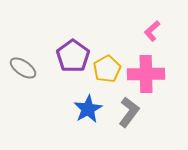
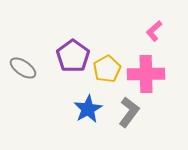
pink L-shape: moved 2 px right
